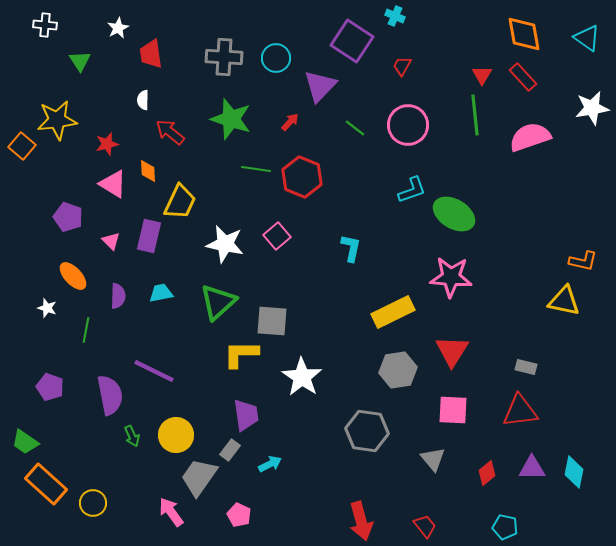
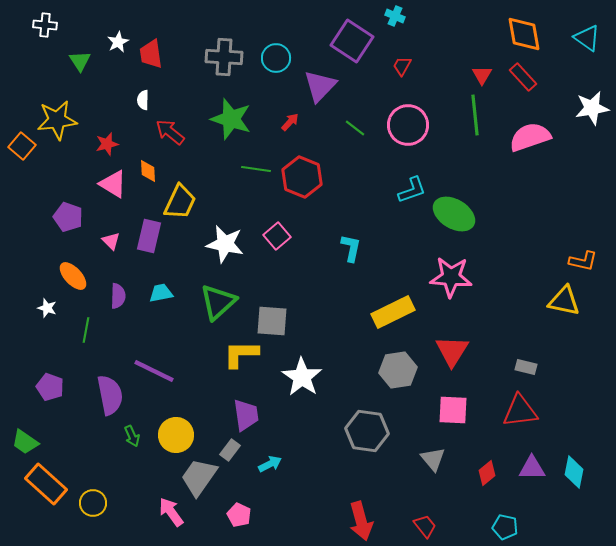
white star at (118, 28): moved 14 px down
